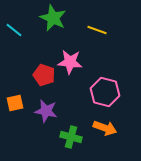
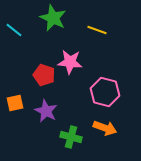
purple star: rotated 15 degrees clockwise
